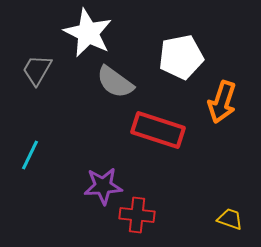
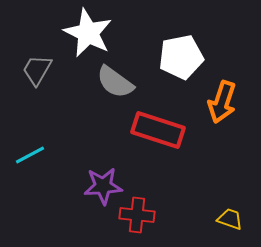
cyan line: rotated 36 degrees clockwise
